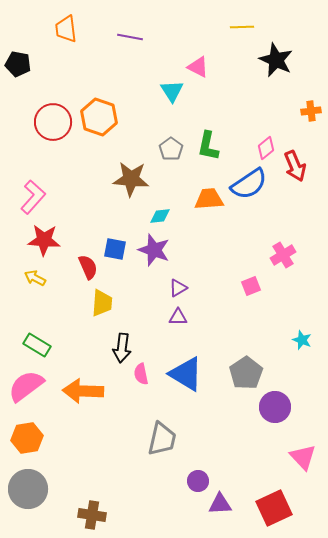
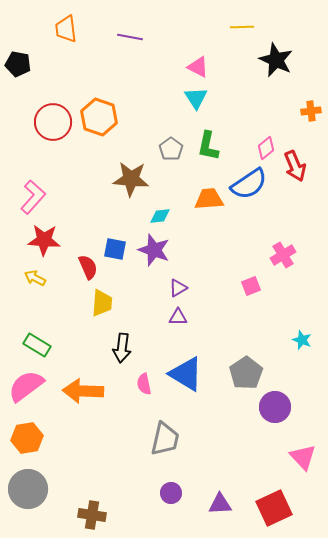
cyan triangle at (172, 91): moved 24 px right, 7 px down
pink semicircle at (141, 374): moved 3 px right, 10 px down
gray trapezoid at (162, 439): moved 3 px right
purple circle at (198, 481): moved 27 px left, 12 px down
